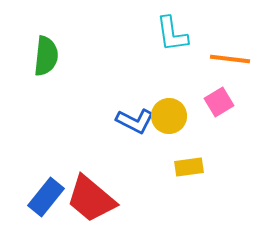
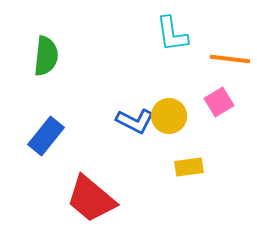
blue rectangle: moved 61 px up
